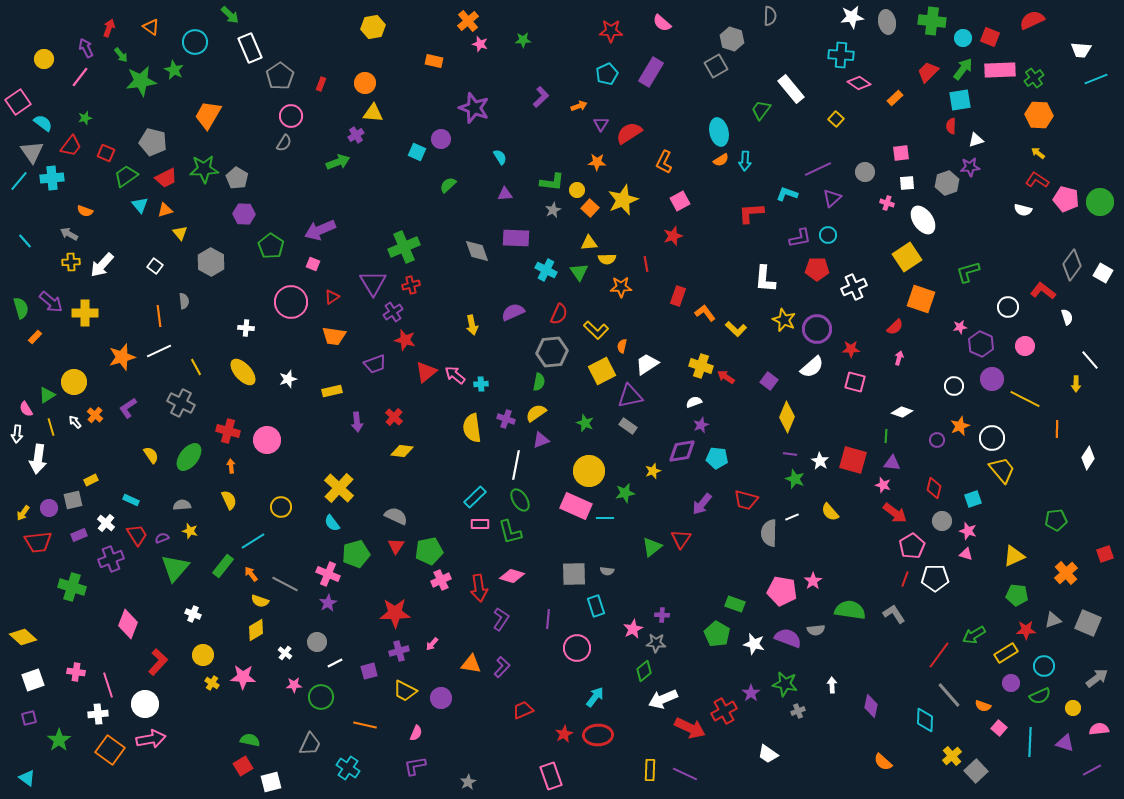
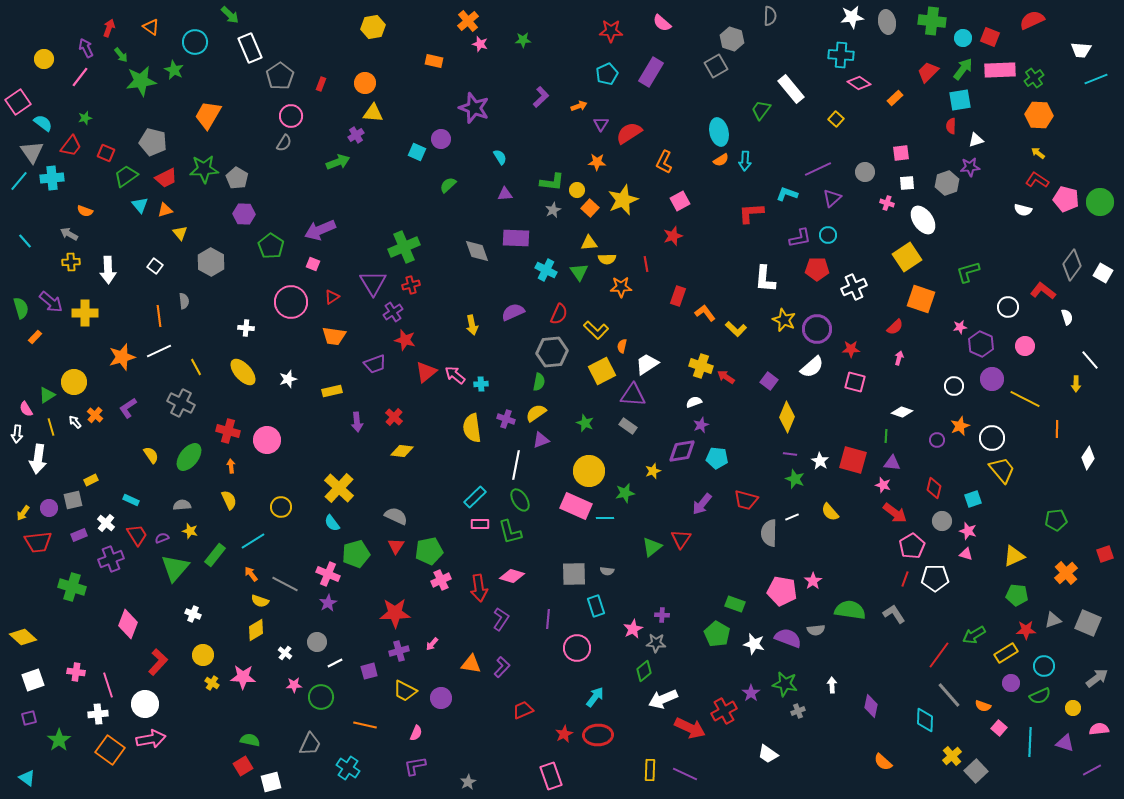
white arrow at (102, 265): moved 6 px right, 5 px down; rotated 44 degrees counterclockwise
purple triangle at (630, 396): moved 3 px right, 1 px up; rotated 16 degrees clockwise
green rectangle at (223, 566): moved 8 px left, 11 px up
